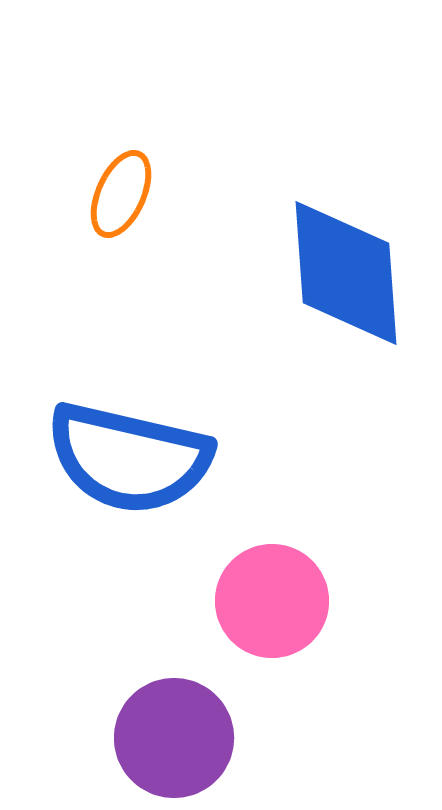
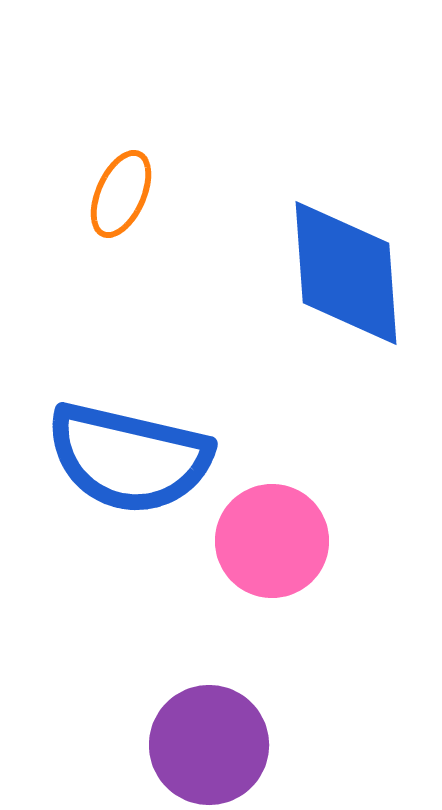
pink circle: moved 60 px up
purple circle: moved 35 px right, 7 px down
